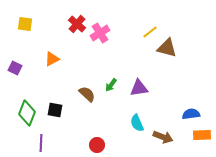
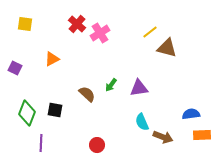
cyan semicircle: moved 5 px right, 1 px up
